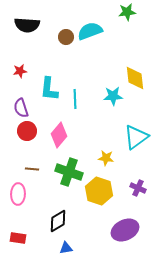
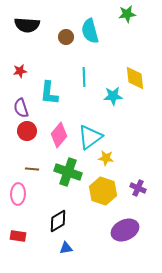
green star: moved 2 px down
cyan semicircle: rotated 85 degrees counterclockwise
cyan L-shape: moved 4 px down
cyan line: moved 9 px right, 22 px up
cyan triangle: moved 46 px left
green cross: moved 1 px left
yellow hexagon: moved 4 px right
red rectangle: moved 2 px up
